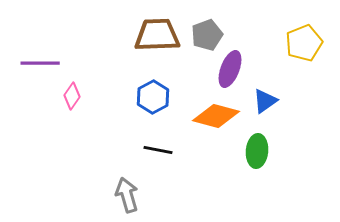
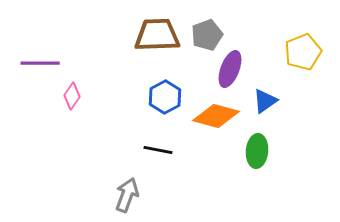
yellow pentagon: moved 1 px left, 9 px down
blue hexagon: moved 12 px right
gray arrow: rotated 36 degrees clockwise
